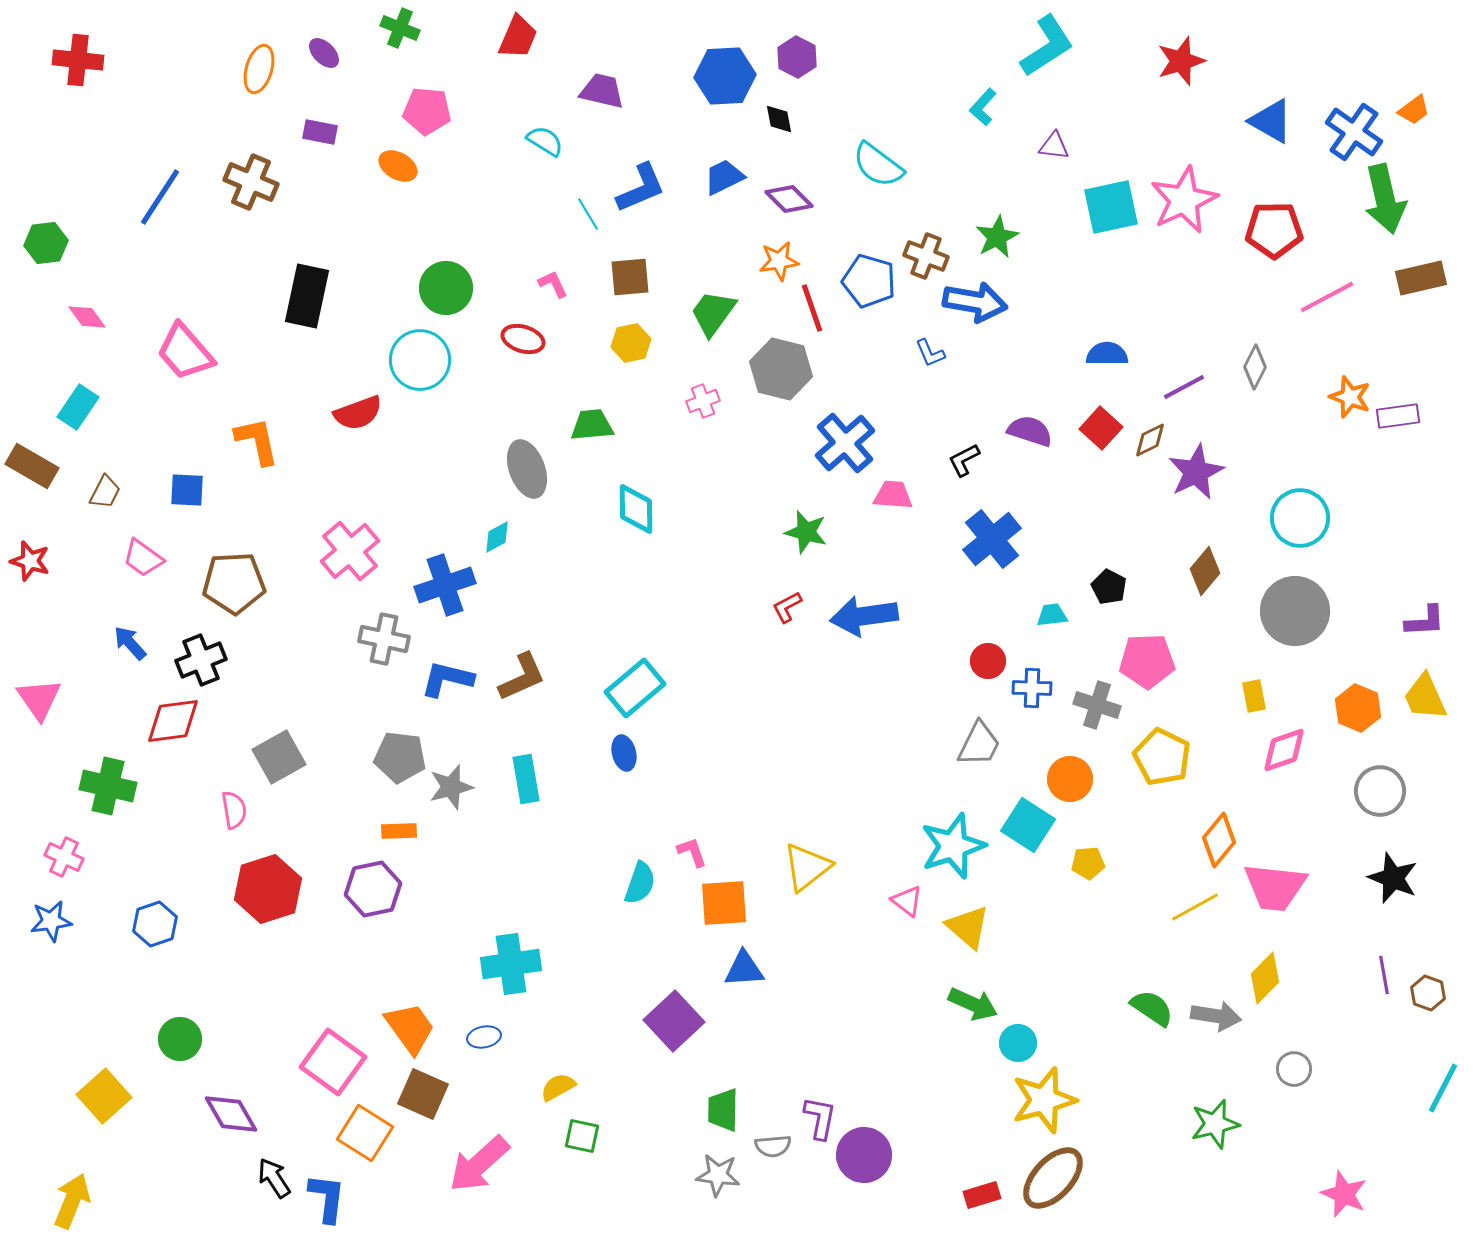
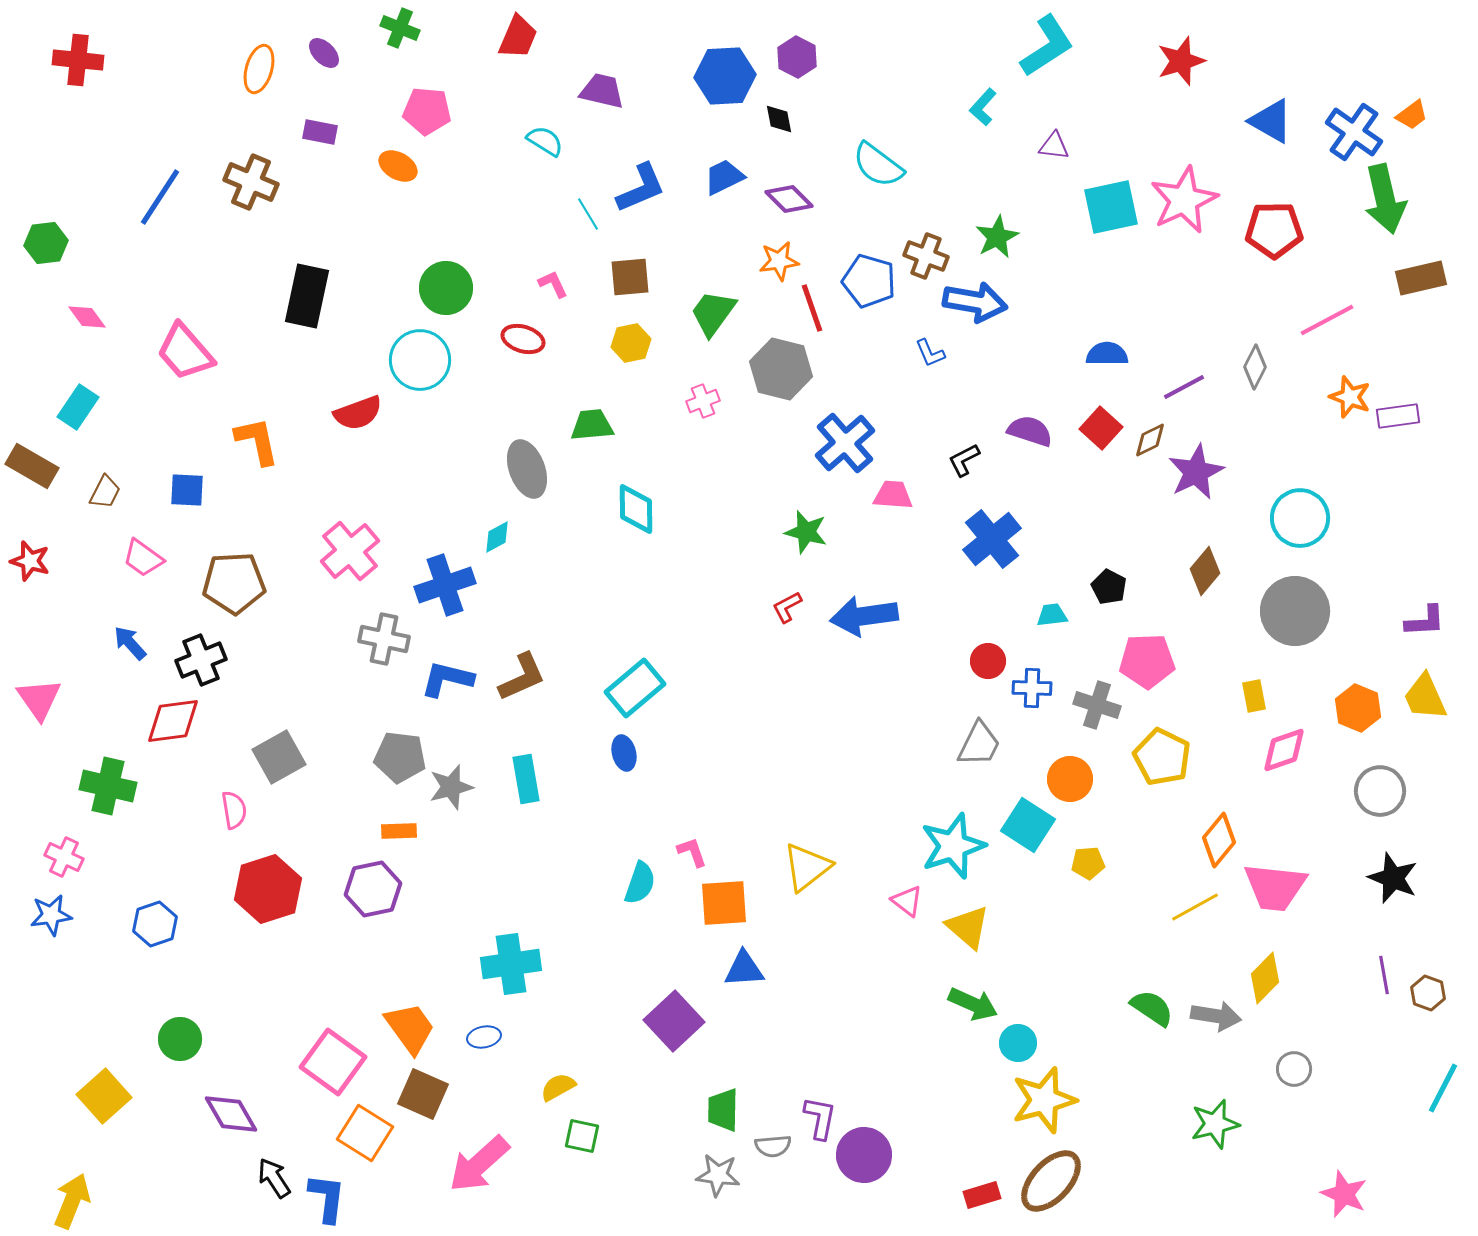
orange trapezoid at (1414, 110): moved 2 px left, 5 px down
pink line at (1327, 297): moved 23 px down
blue star at (51, 921): moved 6 px up
brown ellipse at (1053, 1178): moved 2 px left, 3 px down
